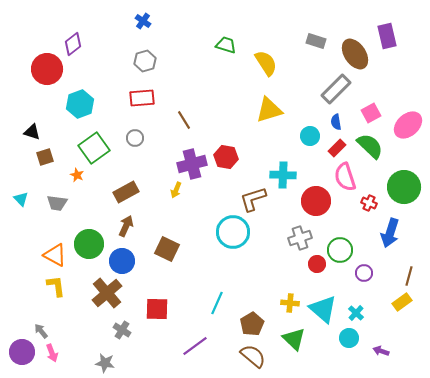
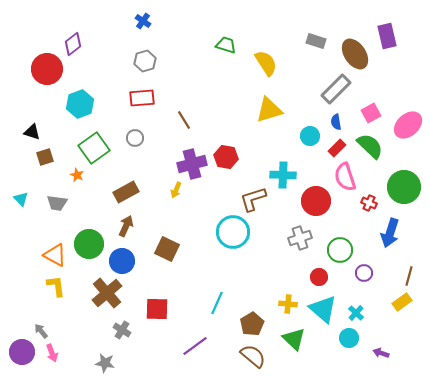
red circle at (317, 264): moved 2 px right, 13 px down
yellow cross at (290, 303): moved 2 px left, 1 px down
purple arrow at (381, 351): moved 2 px down
